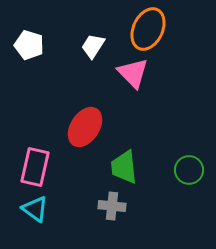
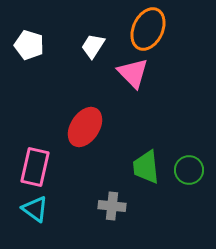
green trapezoid: moved 22 px right
